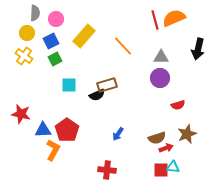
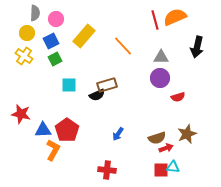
orange semicircle: moved 1 px right, 1 px up
black arrow: moved 1 px left, 2 px up
red semicircle: moved 8 px up
